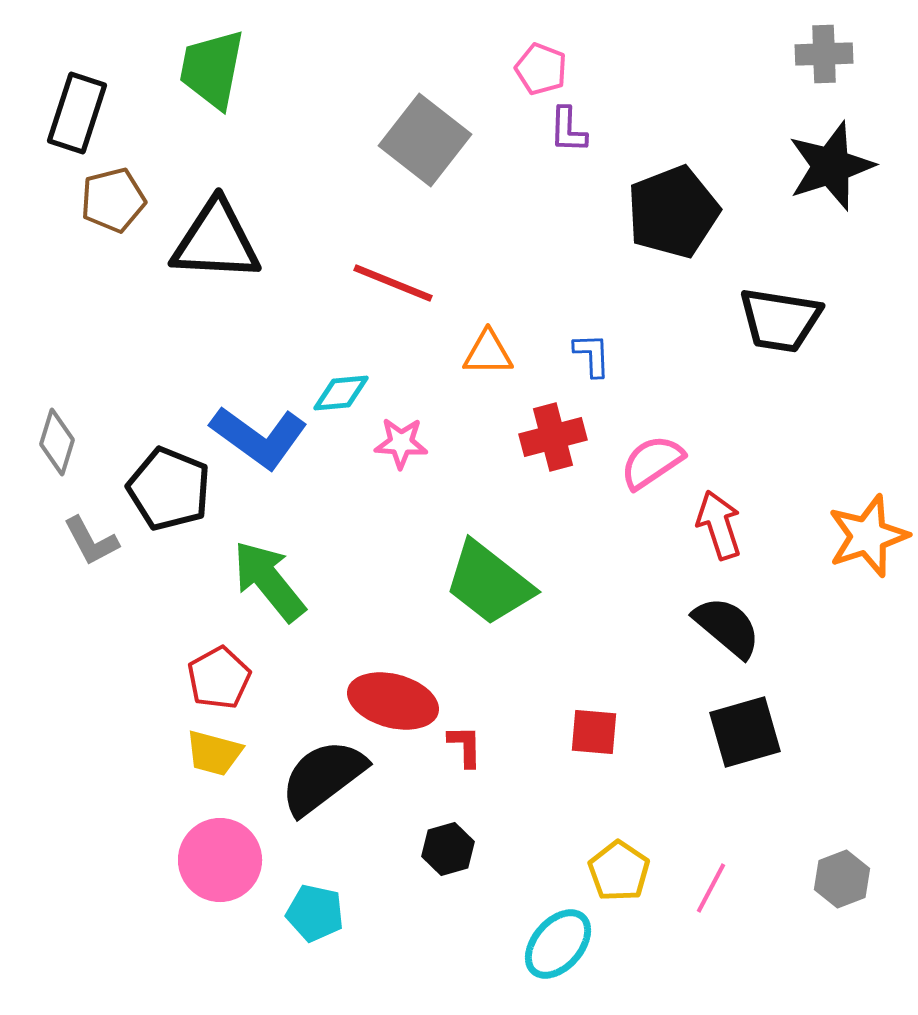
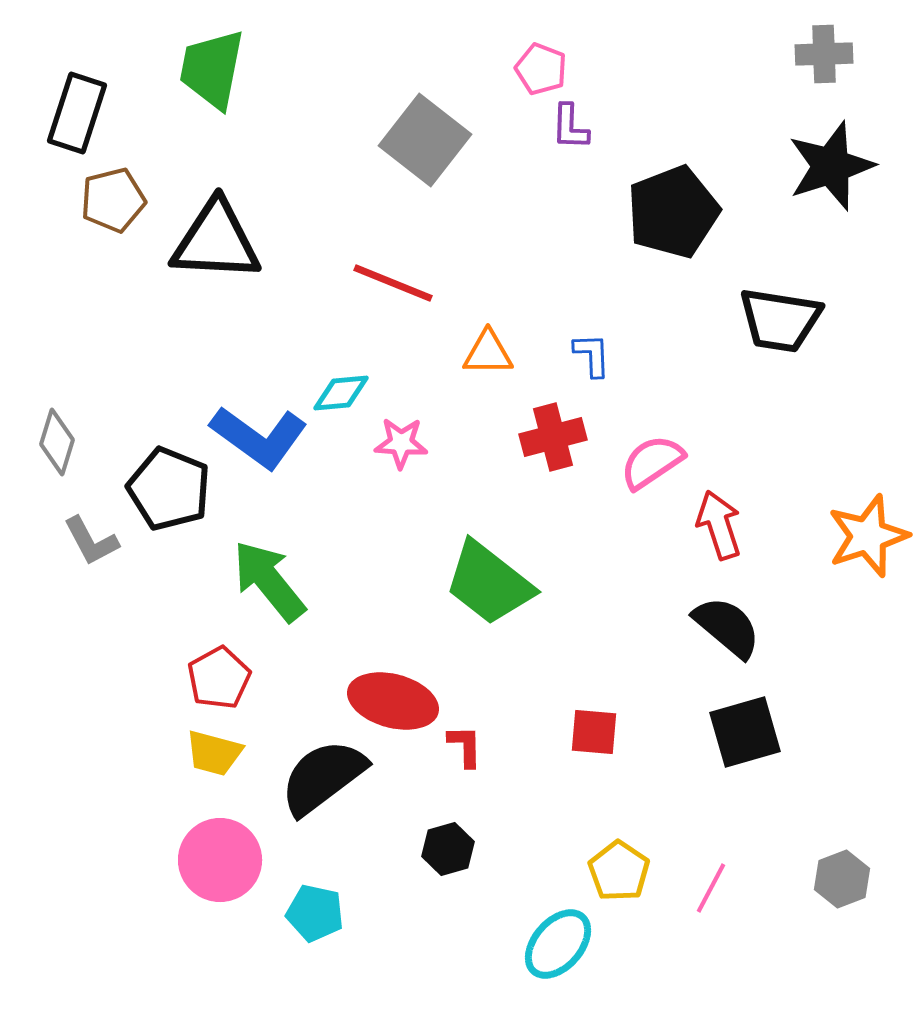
purple L-shape at (568, 130): moved 2 px right, 3 px up
